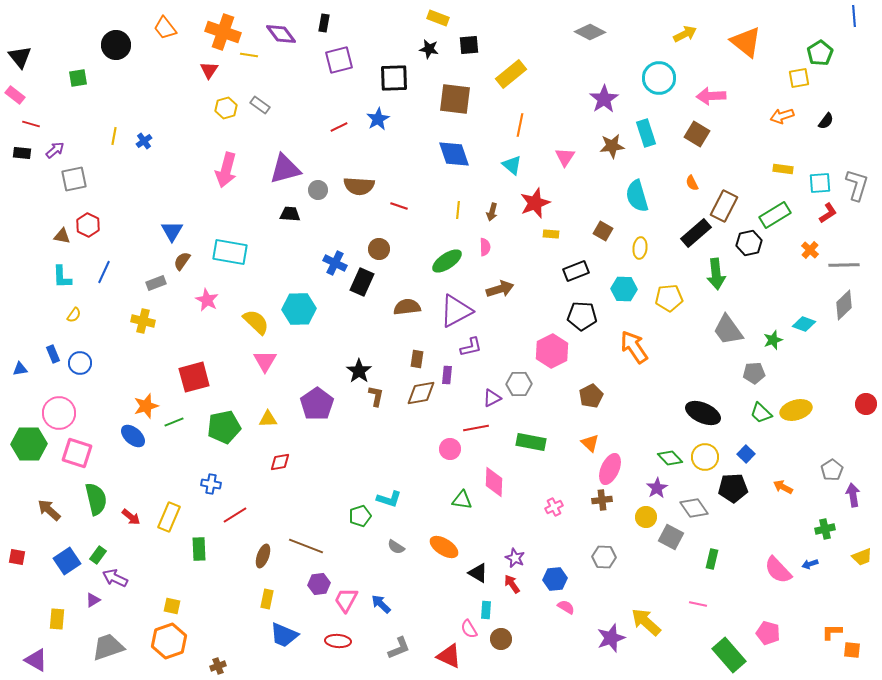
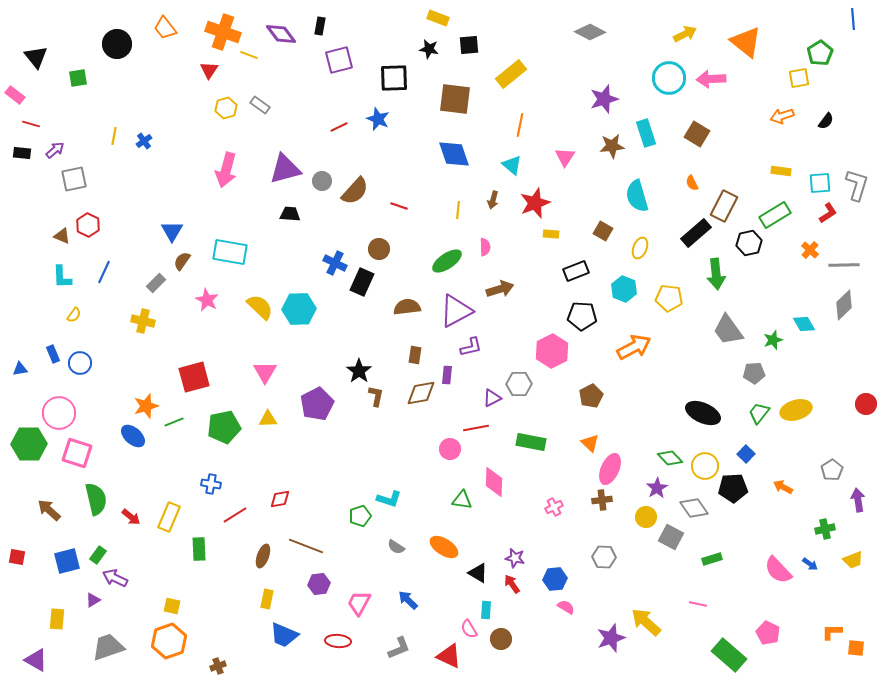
blue line at (854, 16): moved 1 px left, 3 px down
black rectangle at (324, 23): moved 4 px left, 3 px down
black circle at (116, 45): moved 1 px right, 1 px up
yellow line at (249, 55): rotated 12 degrees clockwise
black triangle at (20, 57): moved 16 px right
cyan circle at (659, 78): moved 10 px right
pink arrow at (711, 96): moved 17 px up
purple star at (604, 99): rotated 16 degrees clockwise
blue star at (378, 119): rotated 20 degrees counterclockwise
yellow rectangle at (783, 169): moved 2 px left, 2 px down
brown semicircle at (359, 186): moved 4 px left, 5 px down; rotated 52 degrees counterclockwise
gray circle at (318, 190): moved 4 px right, 9 px up
brown arrow at (492, 212): moved 1 px right, 12 px up
brown triangle at (62, 236): rotated 12 degrees clockwise
yellow ellipse at (640, 248): rotated 15 degrees clockwise
gray rectangle at (156, 283): rotated 24 degrees counterclockwise
cyan hexagon at (624, 289): rotated 20 degrees clockwise
yellow pentagon at (669, 298): rotated 12 degrees clockwise
yellow semicircle at (256, 322): moved 4 px right, 15 px up
cyan diamond at (804, 324): rotated 40 degrees clockwise
orange arrow at (634, 347): rotated 96 degrees clockwise
brown rectangle at (417, 359): moved 2 px left, 4 px up
pink triangle at (265, 361): moved 11 px down
purple pentagon at (317, 404): rotated 8 degrees clockwise
green trapezoid at (761, 413): moved 2 px left; rotated 85 degrees clockwise
yellow circle at (705, 457): moved 9 px down
red diamond at (280, 462): moved 37 px down
purple arrow at (853, 495): moved 5 px right, 5 px down
yellow trapezoid at (862, 557): moved 9 px left, 3 px down
purple star at (515, 558): rotated 12 degrees counterclockwise
green rectangle at (712, 559): rotated 60 degrees clockwise
blue square at (67, 561): rotated 20 degrees clockwise
blue arrow at (810, 564): rotated 126 degrees counterclockwise
pink trapezoid at (346, 600): moved 13 px right, 3 px down
blue arrow at (381, 604): moved 27 px right, 4 px up
pink pentagon at (768, 633): rotated 10 degrees clockwise
orange square at (852, 650): moved 4 px right, 2 px up
green rectangle at (729, 655): rotated 8 degrees counterclockwise
